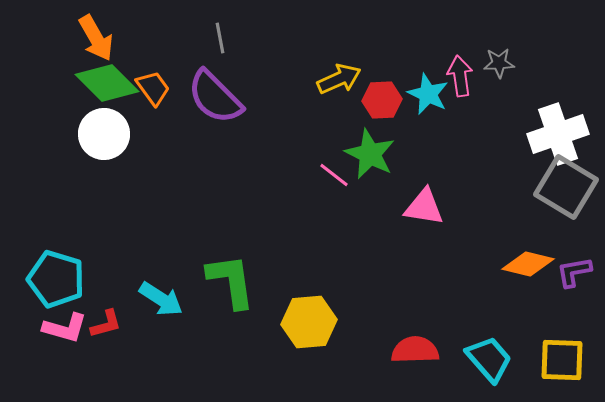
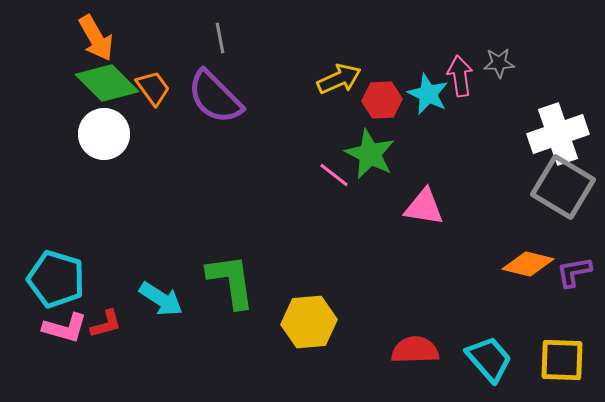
gray square: moved 3 px left
